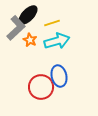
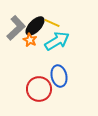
black ellipse: moved 7 px right, 11 px down
yellow line: rotated 42 degrees clockwise
cyan arrow: rotated 15 degrees counterclockwise
red circle: moved 2 px left, 2 px down
